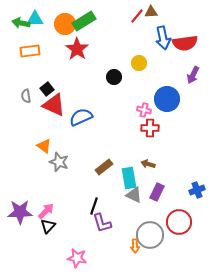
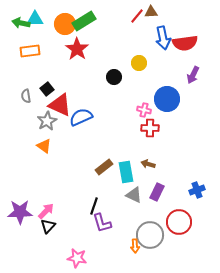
red triangle: moved 6 px right
gray star: moved 12 px left, 41 px up; rotated 24 degrees clockwise
cyan rectangle: moved 3 px left, 6 px up
